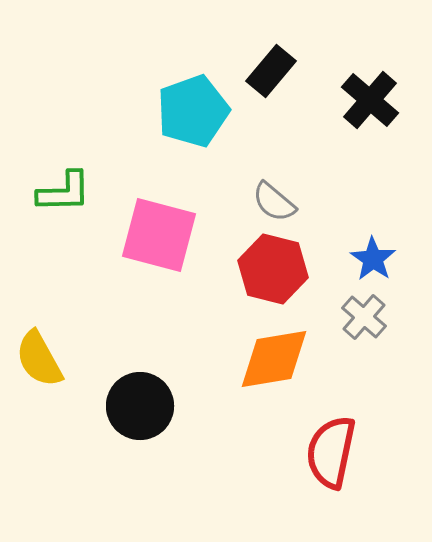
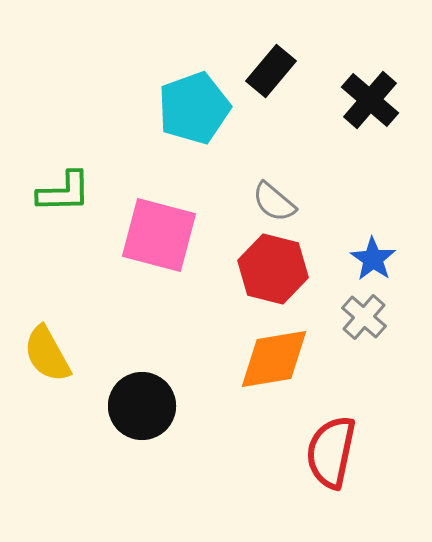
cyan pentagon: moved 1 px right, 3 px up
yellow semicircle: moved 8 px right, 5 px up
black circle: moved 2 px right
